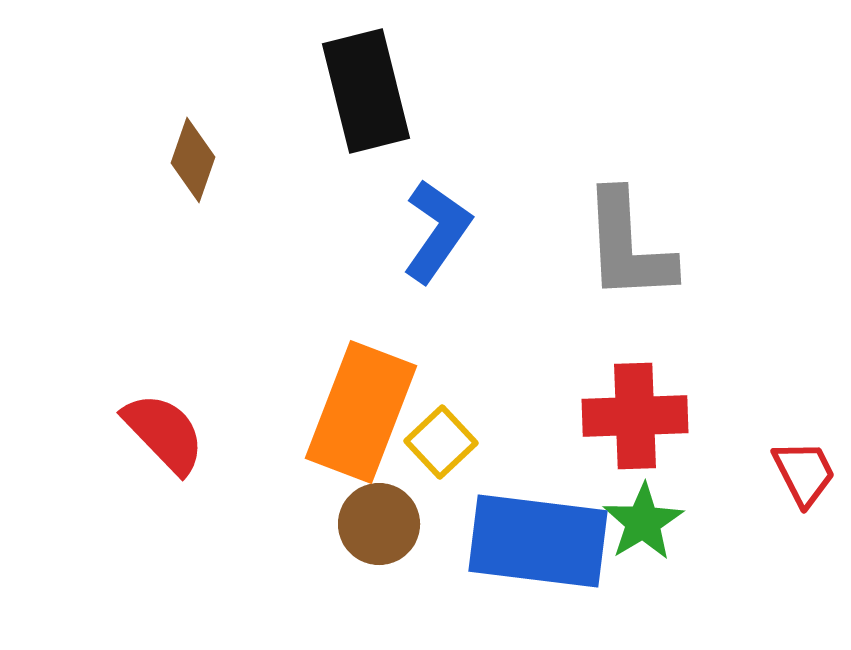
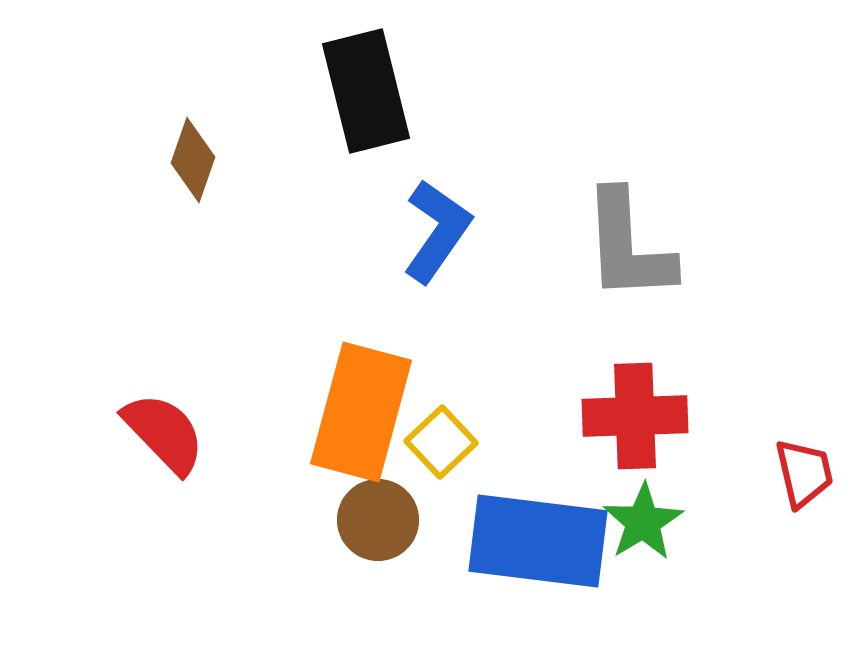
orange rectangle: rotated 6 degrees counterclockwise
red trapezoid: rotated 14 degrees clockwise
brown circle: moved 1 px left, 4 px up
